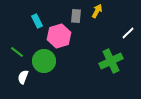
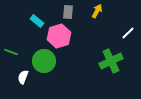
gray rectangle: moved 8 px left, 4 px up
cyan rectangle: rotated 24 degrees counterclockwise
green line: moved 6 px left; rotated 16 degrees counterclockwise
